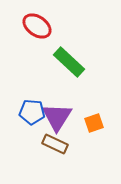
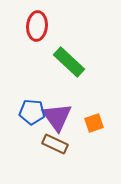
red ellipse: rotated 60 degrees clockwise
purple triangle: rotated 8 degrees counterclockwise
